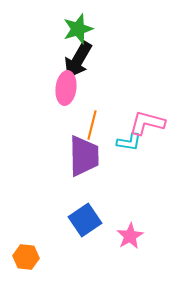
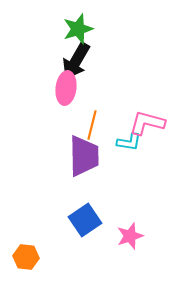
black arrow: moved 2 px left, 1 px down
pink star: rotated 12 degrees clockwise
